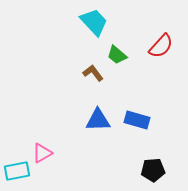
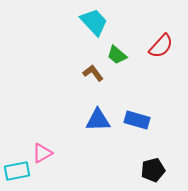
black pentagon: rotated 10 degrees counterclockwise
